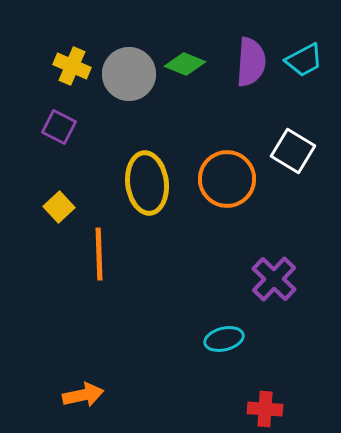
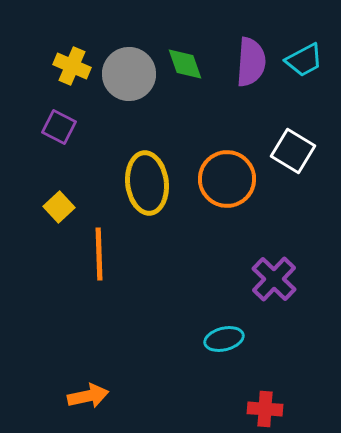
green diamond: rotated 48 degrees clockwise
orange arrow: moved 5 px right, 1 px down
